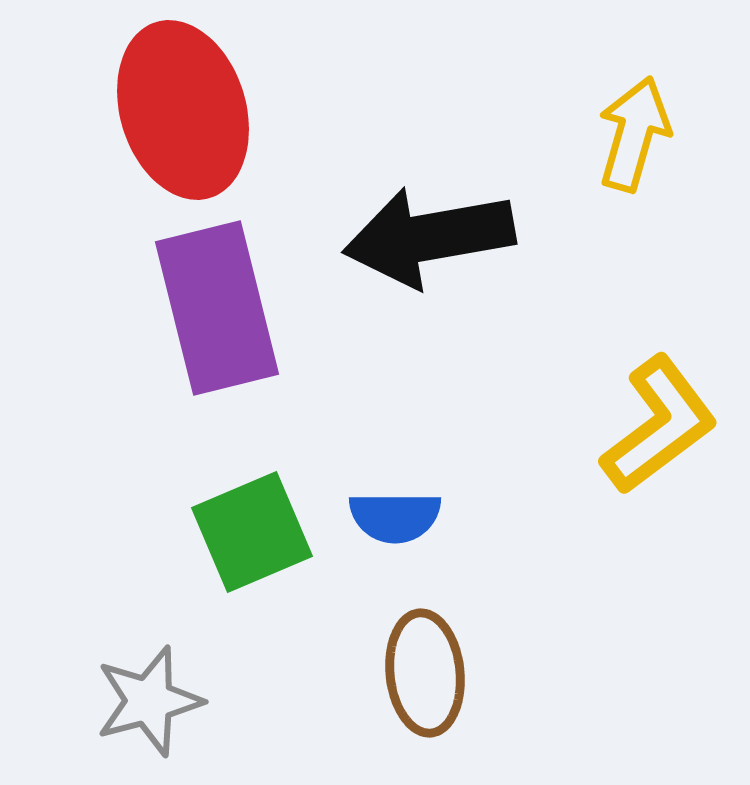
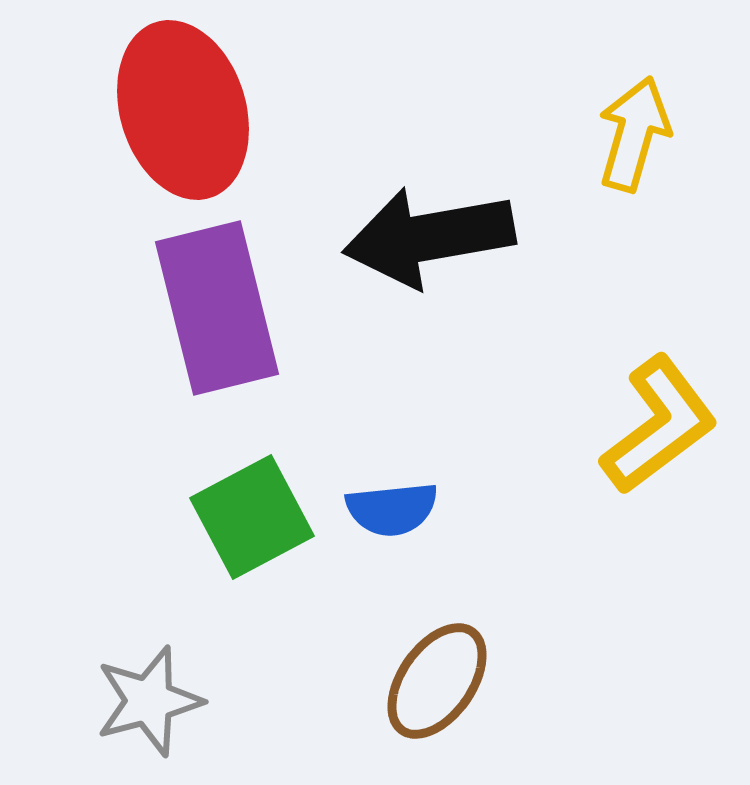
blue semicircle: moved 3 px left, 8 px up; rotated 6 degrees counterclockwise
green square: moved 15 px up; rotated 5 degrees counterclockwise
brown ellipse: moved 12 px right, 8 px down; rotated 41 degrees clockwise
